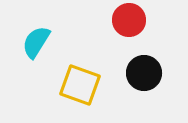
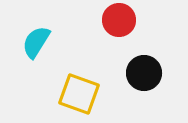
red circle: moved 10 px left
yellow square: moved 1 px left, 9 px down
